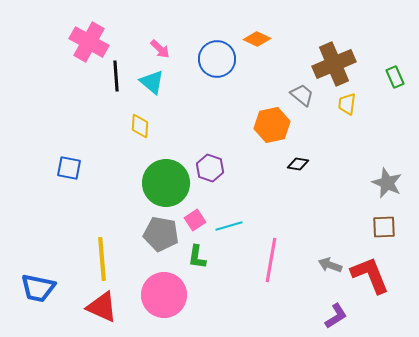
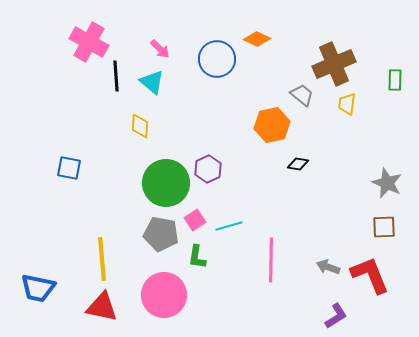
green rectangle: moved 3 px down; rotated 25 degrees clockwise
purple hexagon: moved 2 px left, 1 px down; rotated 16 degrees clockwise
pink line: rotated 9 degrees counterclockwise
gray arrow: moved 2 px left, 2 px down
red triangle: rotated 12 degrees counterclockwise
